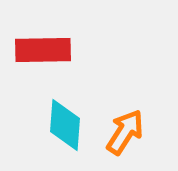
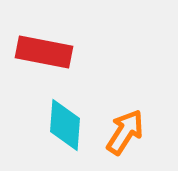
red rectangle: moved 1 px right, 2 px down; rotated 12 degrees clockwise
